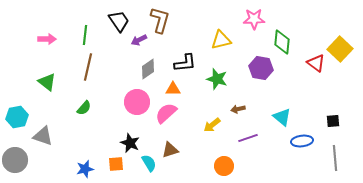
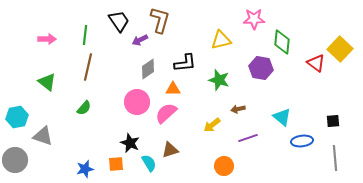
purple arrow: moved 1 px right
green star: moved 2 px right, 1 px down
